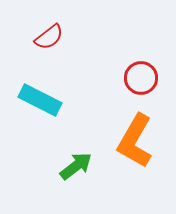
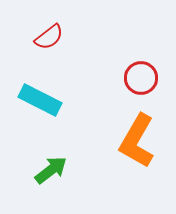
orange L-shape: moved 2 px right
green arrow: moved 25 px left, 4 px down
